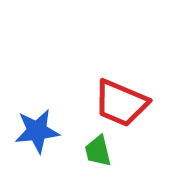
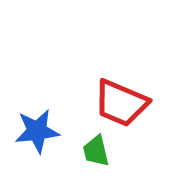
green trapezoid: moved 2 px left
